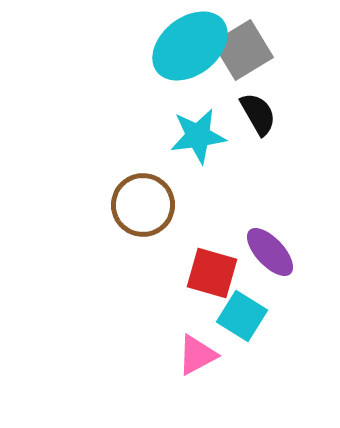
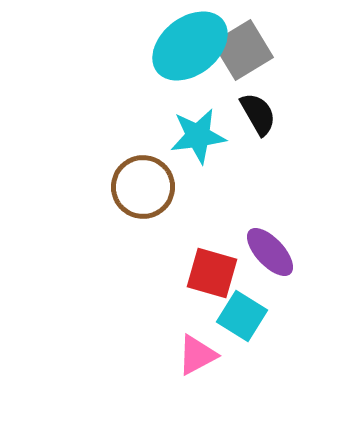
brown circle: moved 18 px up
